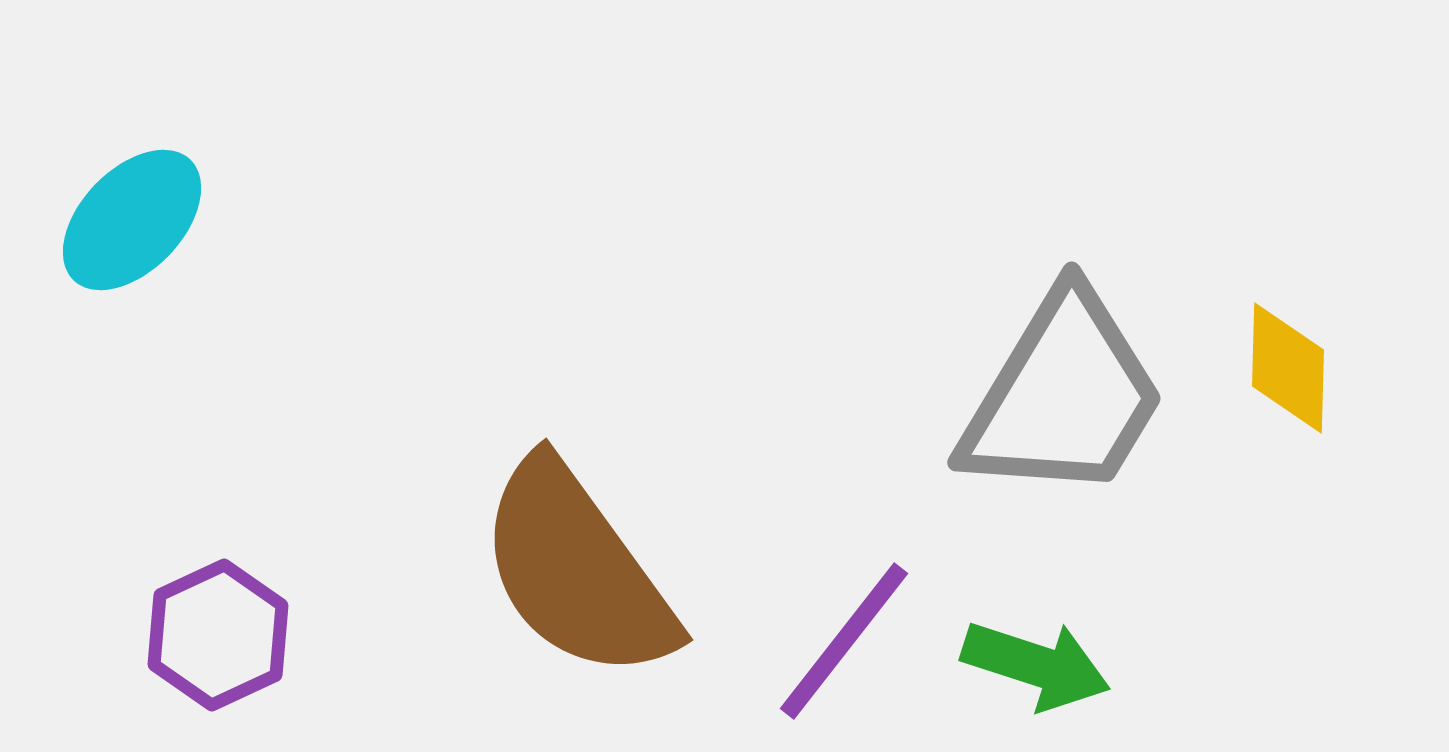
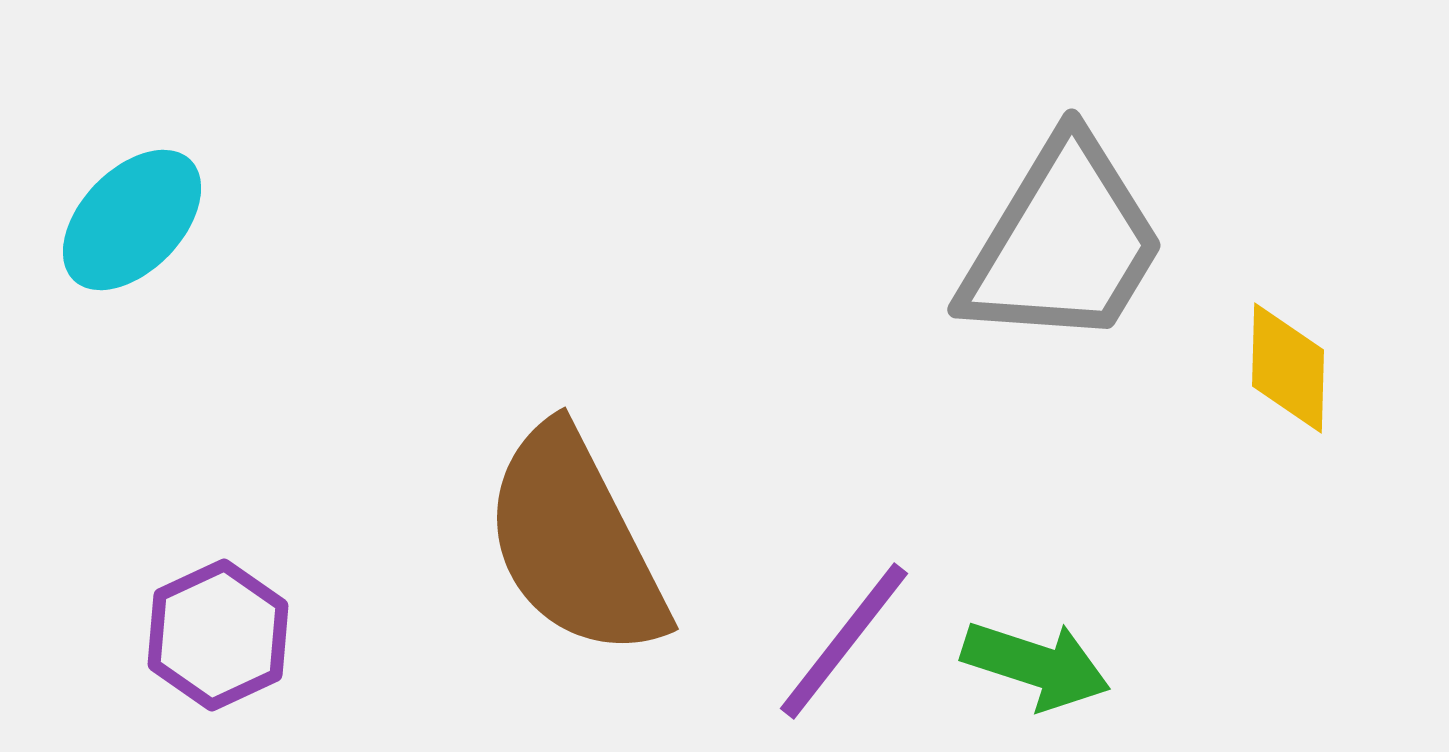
gray trapezoid: moved 153 px up
brown semicircle: moved 2 px left, 28 px up; rotated 9 degrees clockwise
